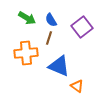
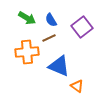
brown line: rotated 48 degrees clockwise
orange cross: moved 1 px right, 1 px up
